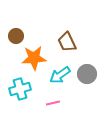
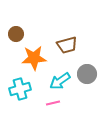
brown circle: moved 2 px up
brown trapezoid: moved 3 px down; rotated 80 degrees counterclockwise
cyan arrow: moved 6 px down
